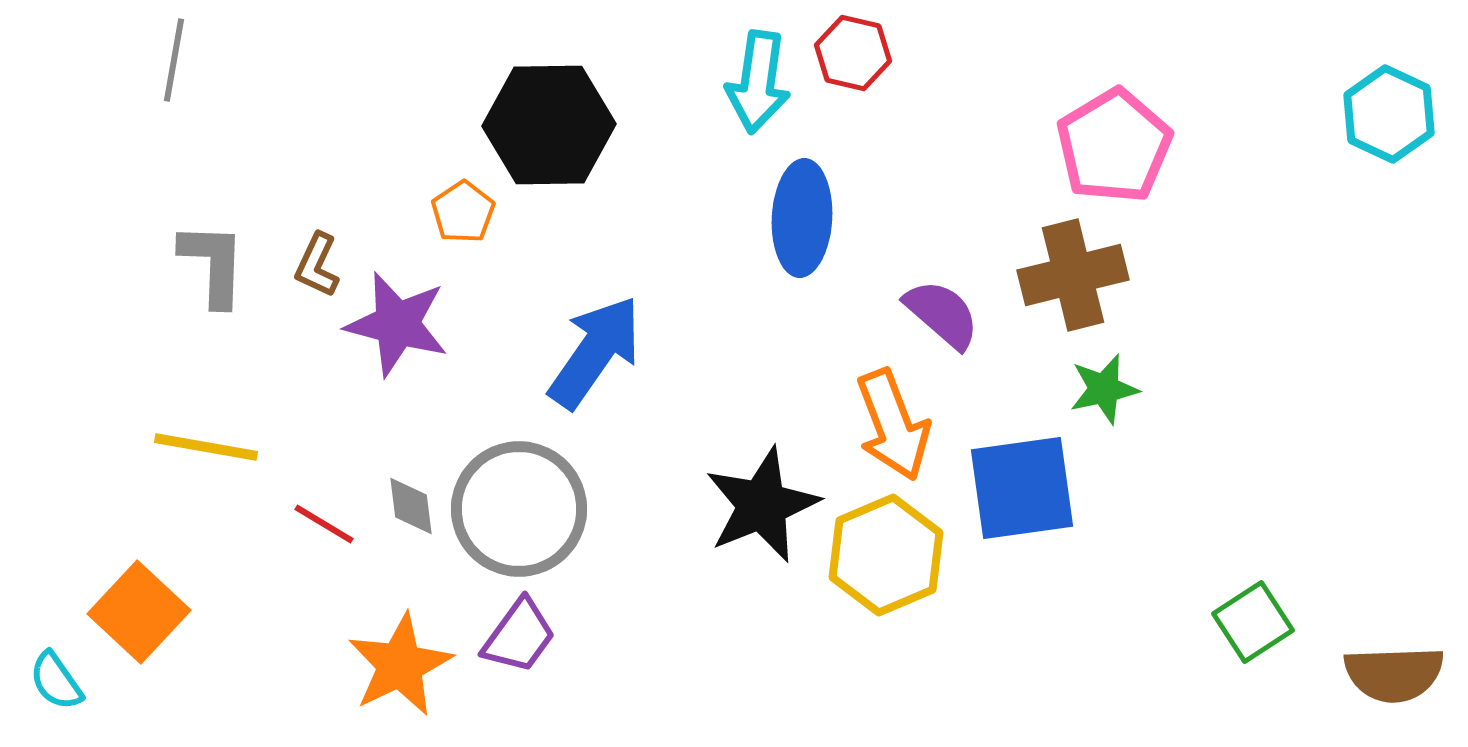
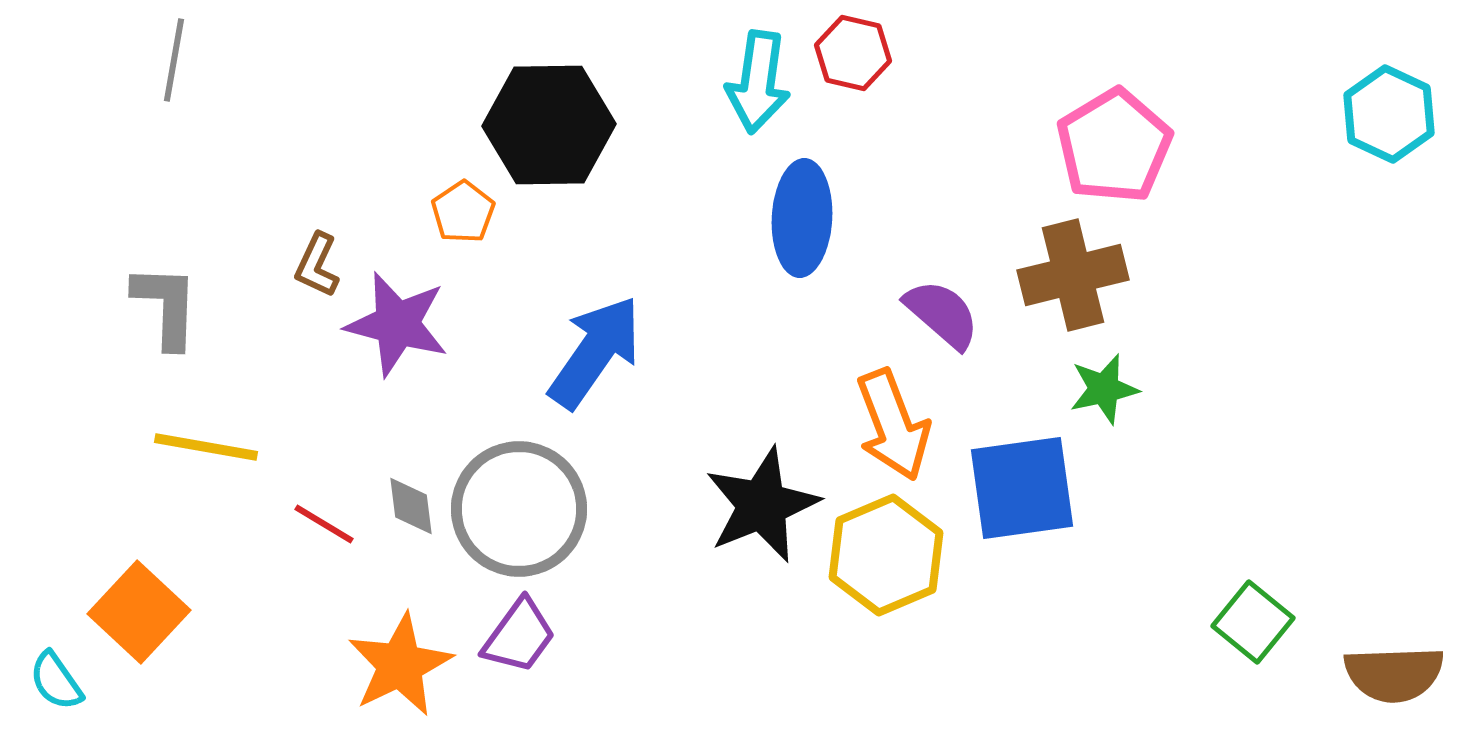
gray L-shape: moved 47 px left, 42 px down
green square: rotated 18 degrees counterclockwise
